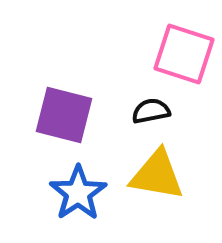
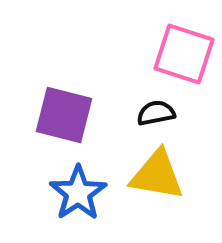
black semicircle: moved 5 px right, 2 px down
